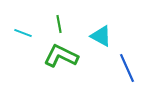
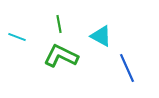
cyan line: moved 6 px left, 4 px down
